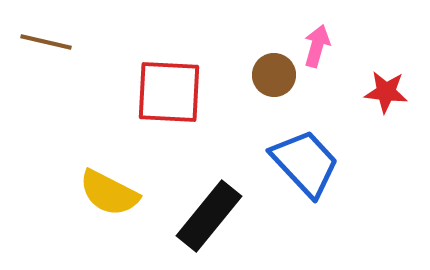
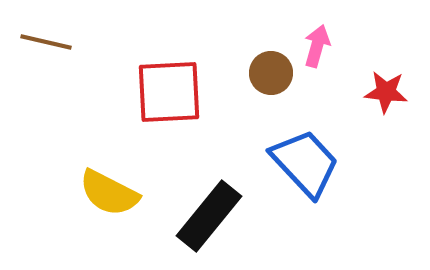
brown circle: moved 3 px left, 2 px up
red square: rotated 6 degrees counterclockwise
